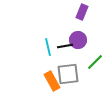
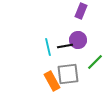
purple rectangle: moved 1 px left, 1 px up
